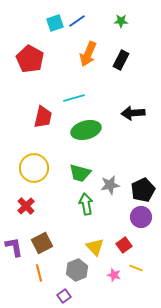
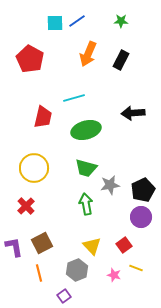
cyan square: rotated 18 degrees clockwise
green trapezoid: moved 6 px right, 5 px up
yellow triangle: moved 3 px left, 1 px up
